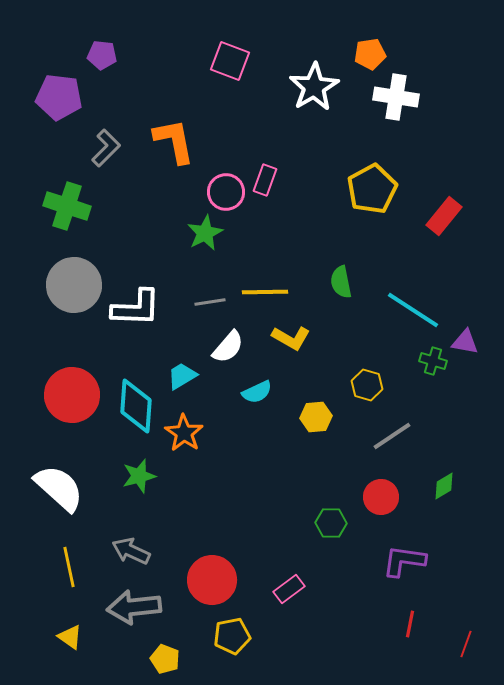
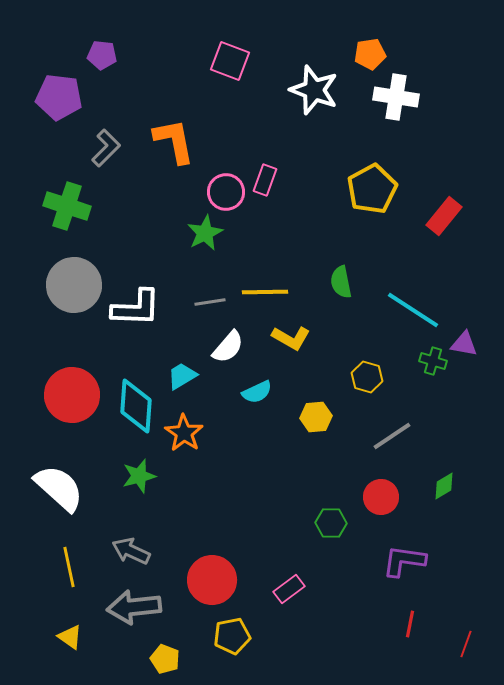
white star at (314, 87): moved 3 px down; rotated 21 degrees counterclockwise
purple triangle at (465, 342): moved 1 px left, 2 px down
yellow hexagon at (367, 385): moved 8 px up
